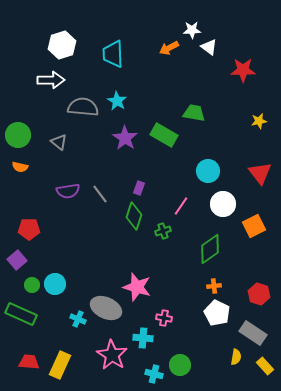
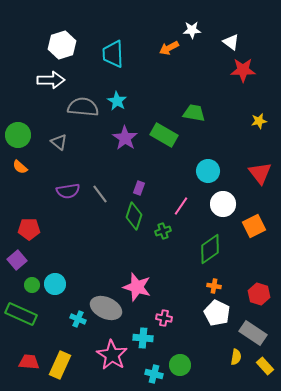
white triangle at (209, 47): moved 22 px right, 5 px up
orange semicircle at (20, 167): rotated 28 degrees clockwise
orange cross at (214, 286): rotated 16 degrees clockwise
